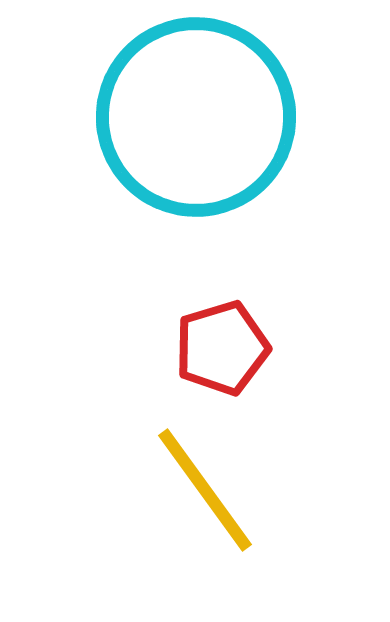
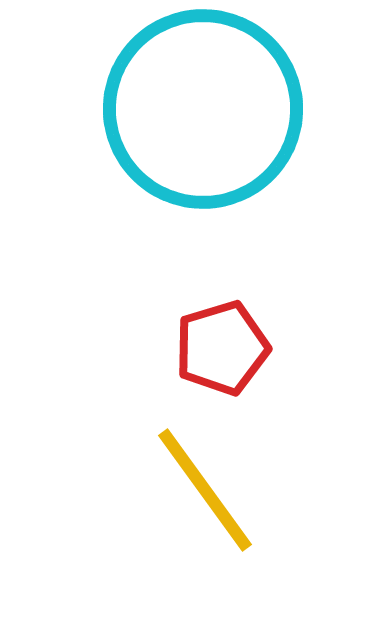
cyan circle: moved 7 px right, 8 px up
